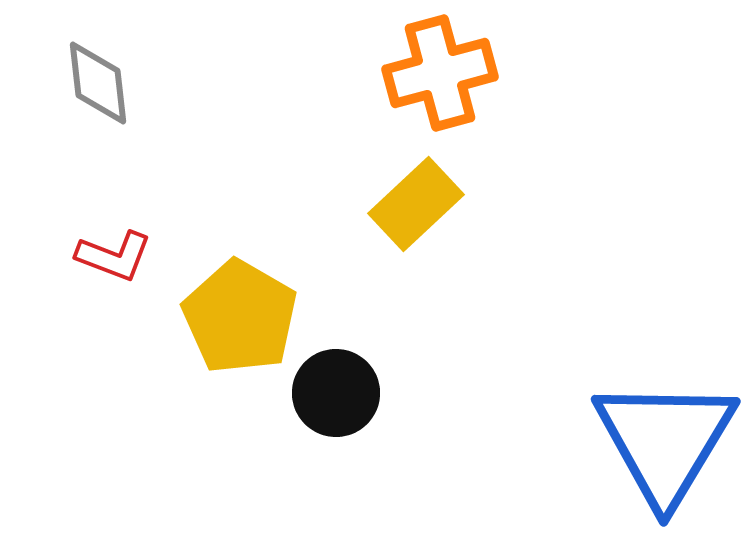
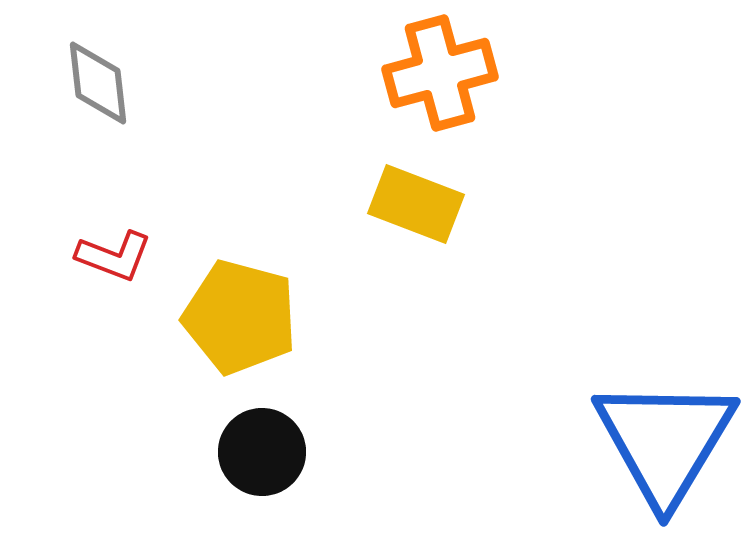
yellow rectangle: rotated 64 degrees clockwise
yellow pentagon: rotated 15 degrees counterclockwise
black circle: moved 74 px left, 59 px down
